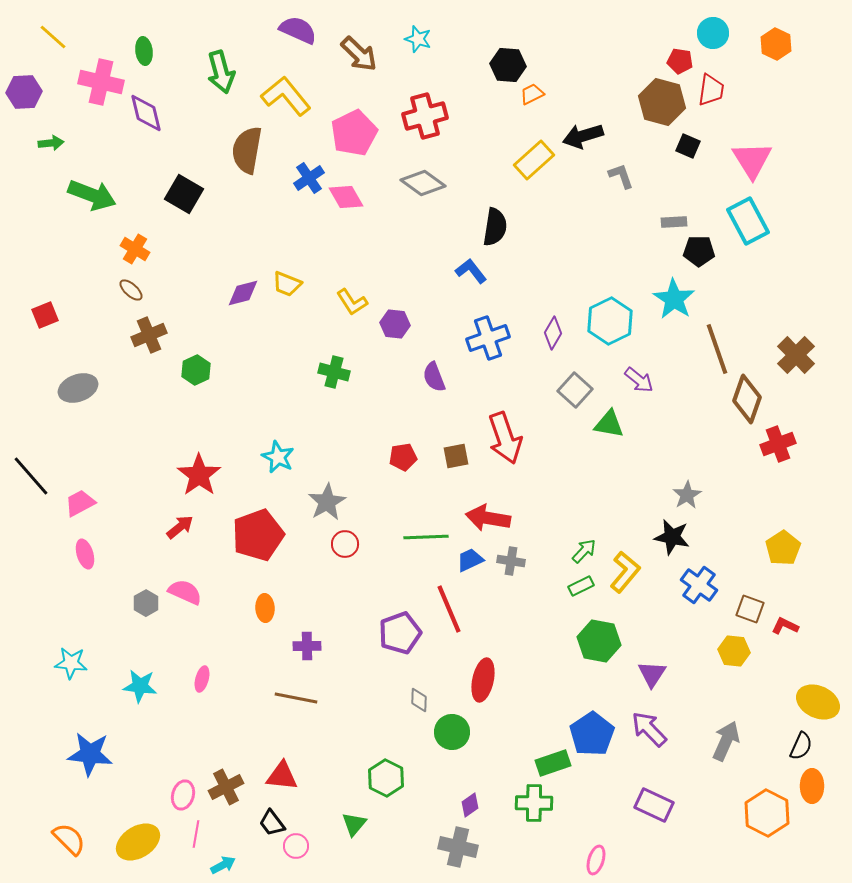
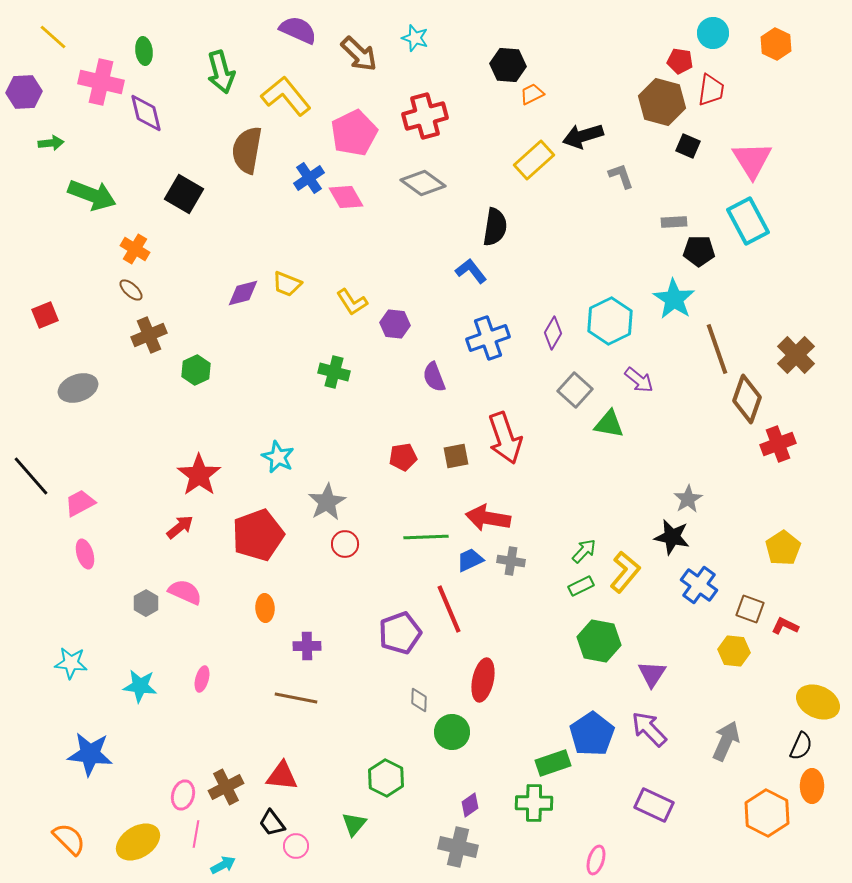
cyan star at (418, 39): moved 3 px left, 1 px up
gray star at (687, 495): moved 1 px right, 4 px down
